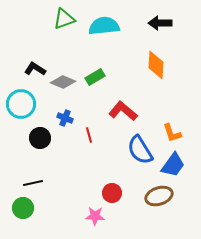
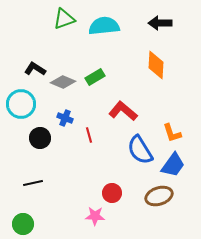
green circle: moved 16 px down
